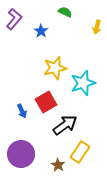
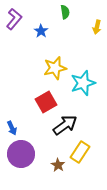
green semicircle: rotated 56 degrees clockwise
blue arrow: moved 10 px left, 17 px down
